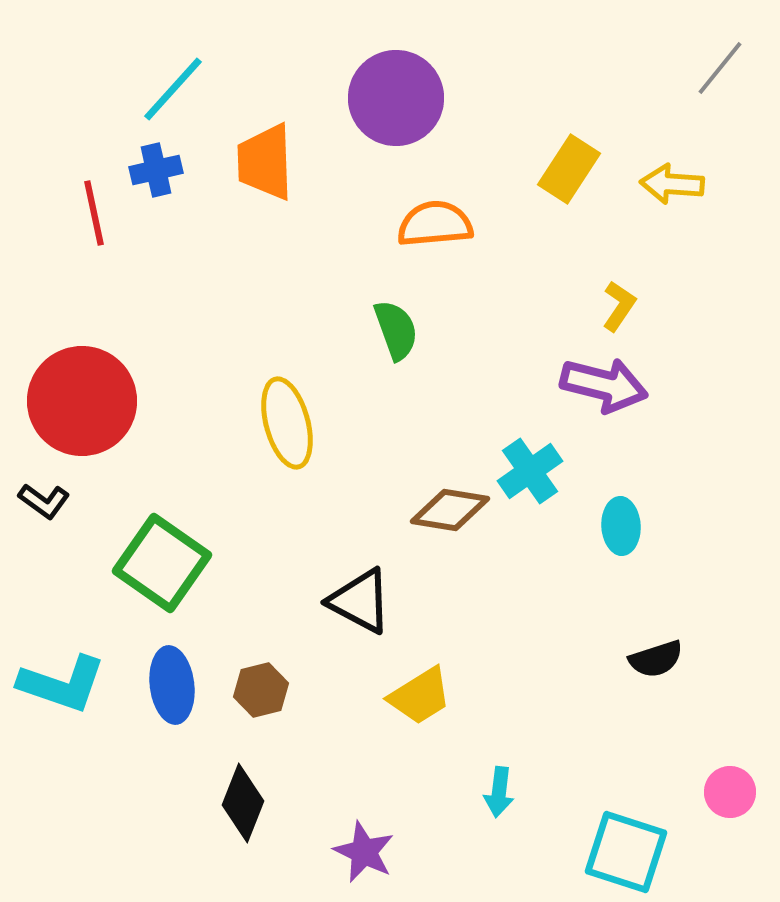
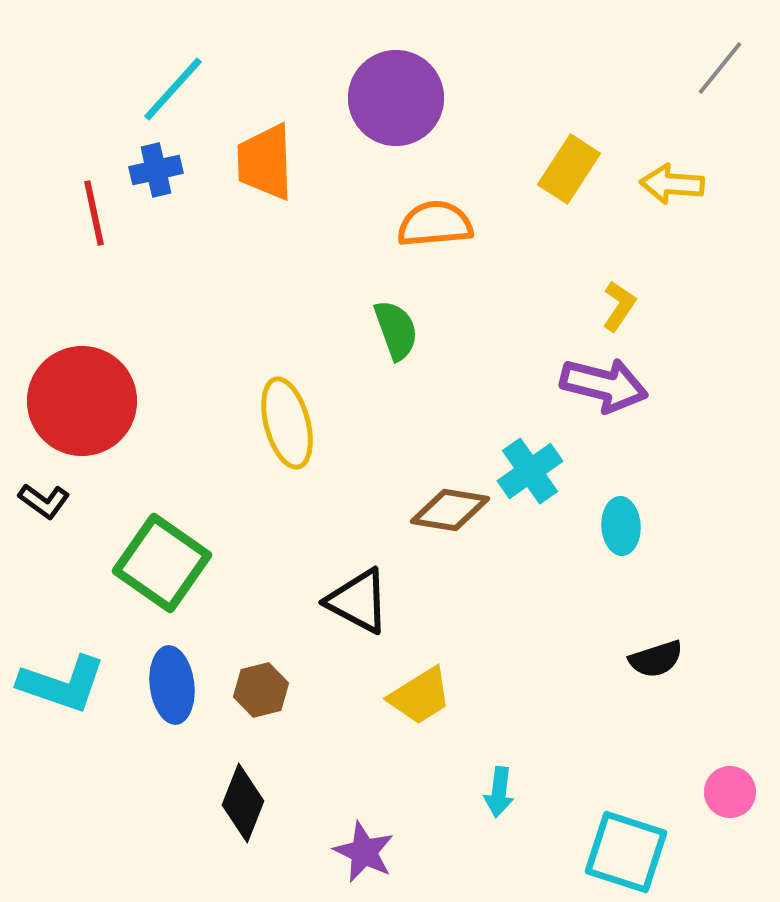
black triangle: moved 2 px left
